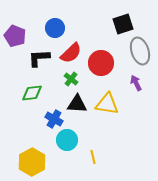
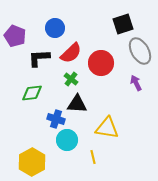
gray ellipse: rotated 12 degrees counterclockwise
yellow triangle: moved 24 px down
blue cross: moved 2 px right; rotated 12 degrees counterclockwise
